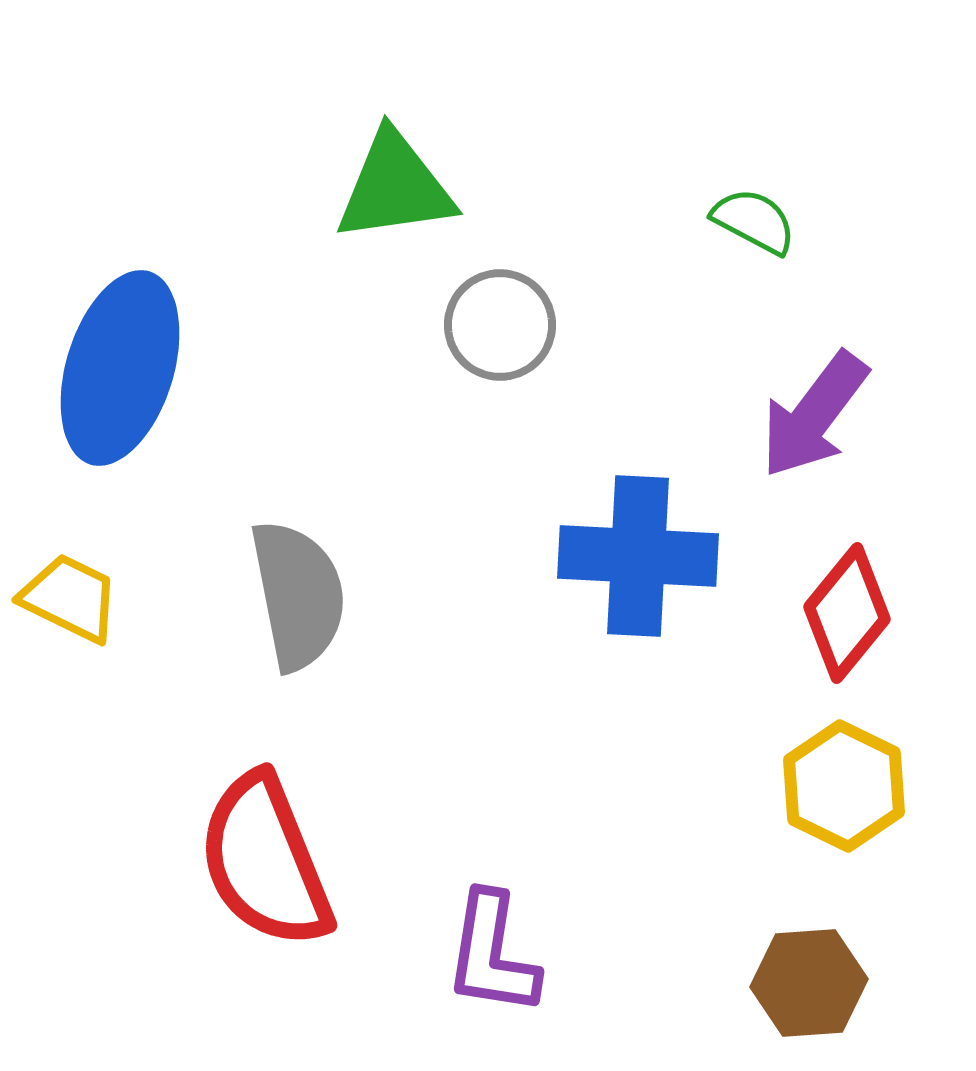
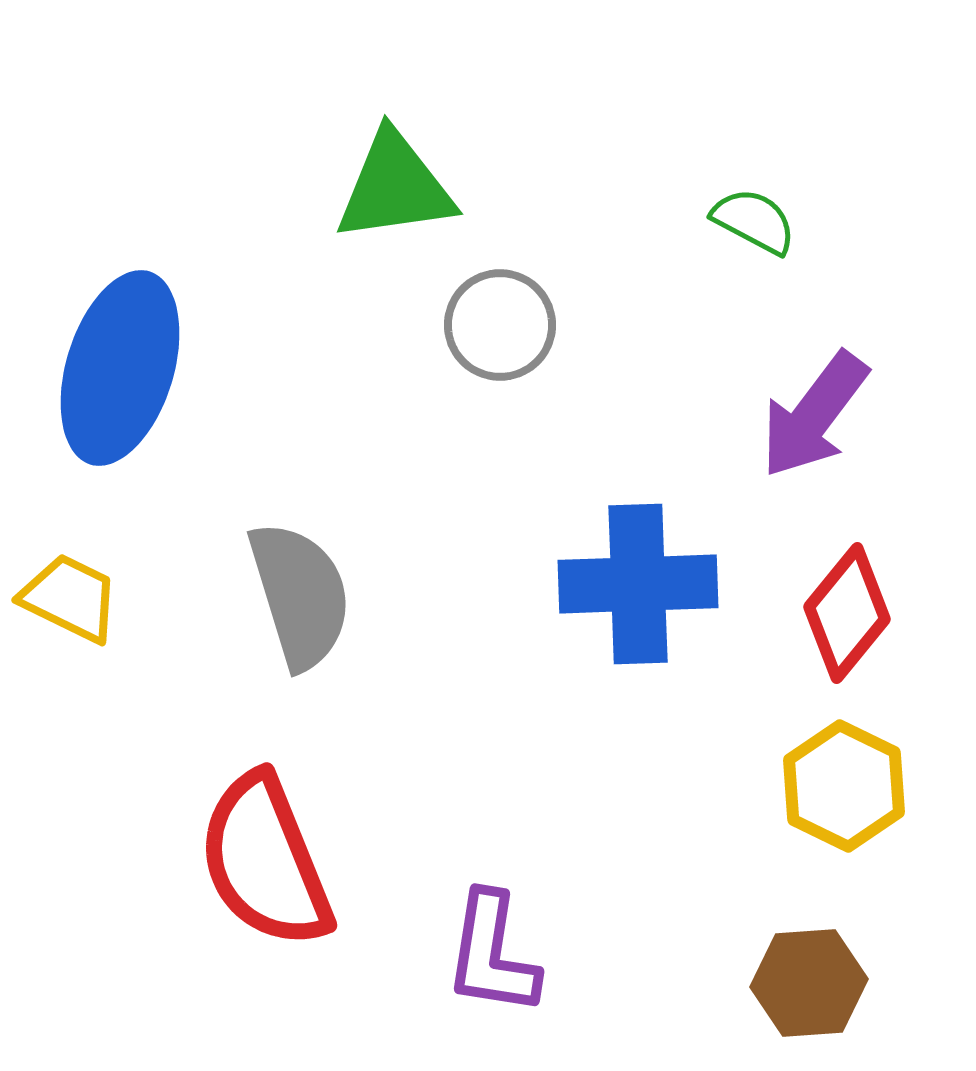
blue cross: moved 28 px down; rotated 5 degrees counterclockwise
gray semicircle: moved 2 px right; rotated 6 degrees counterclockwise
